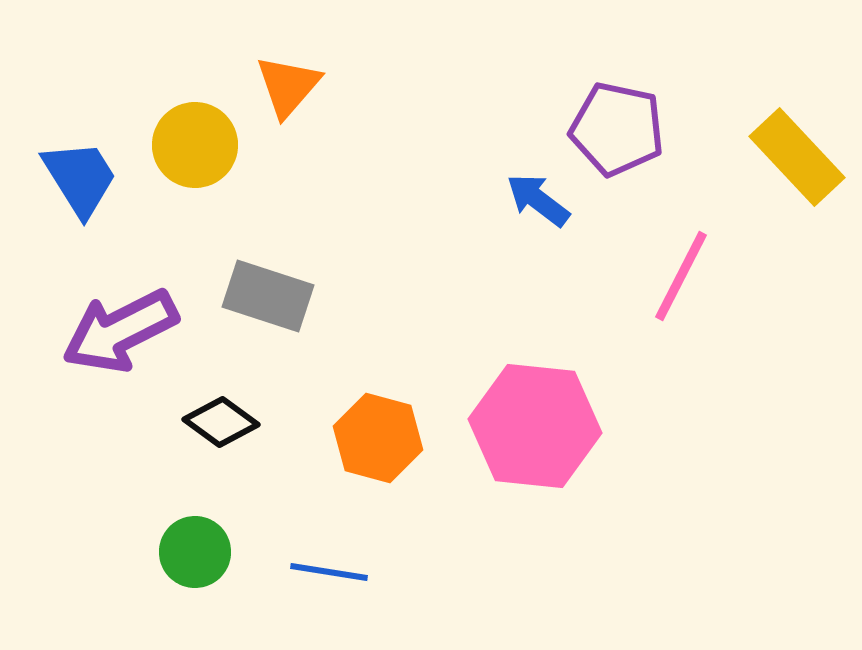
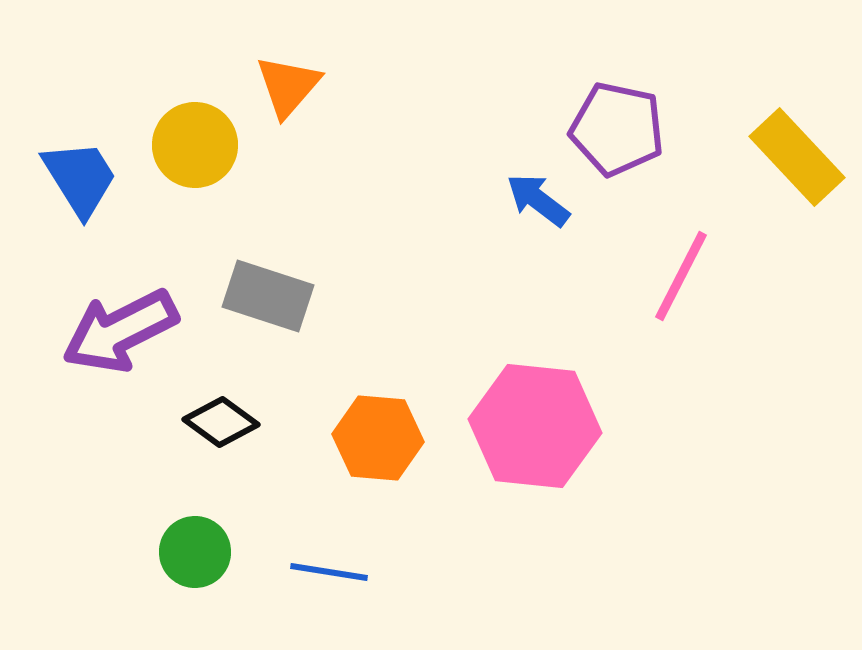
orange hexagon: rotated 10 degrees counterclockwise
